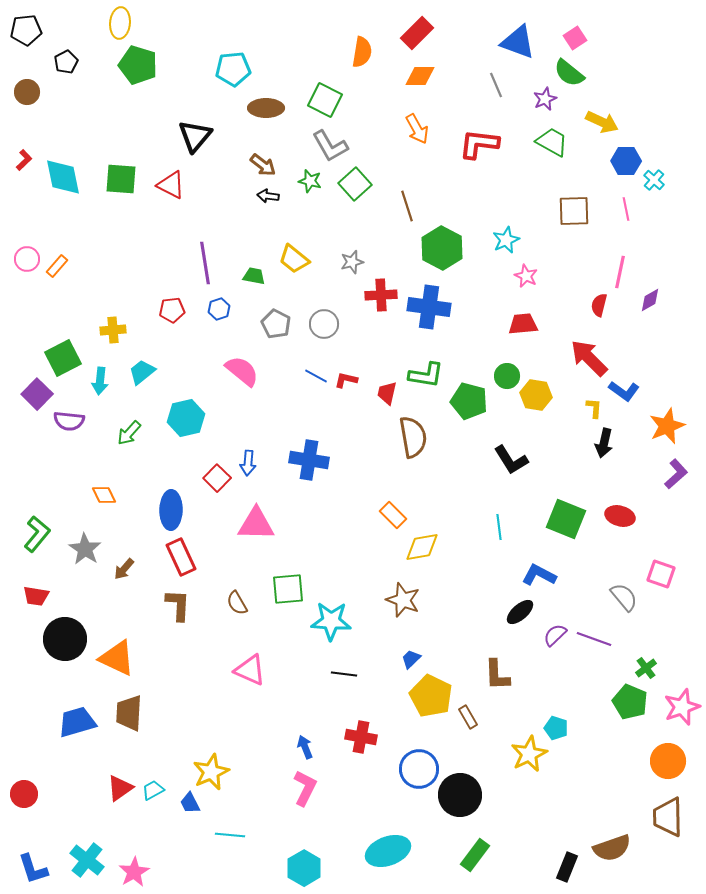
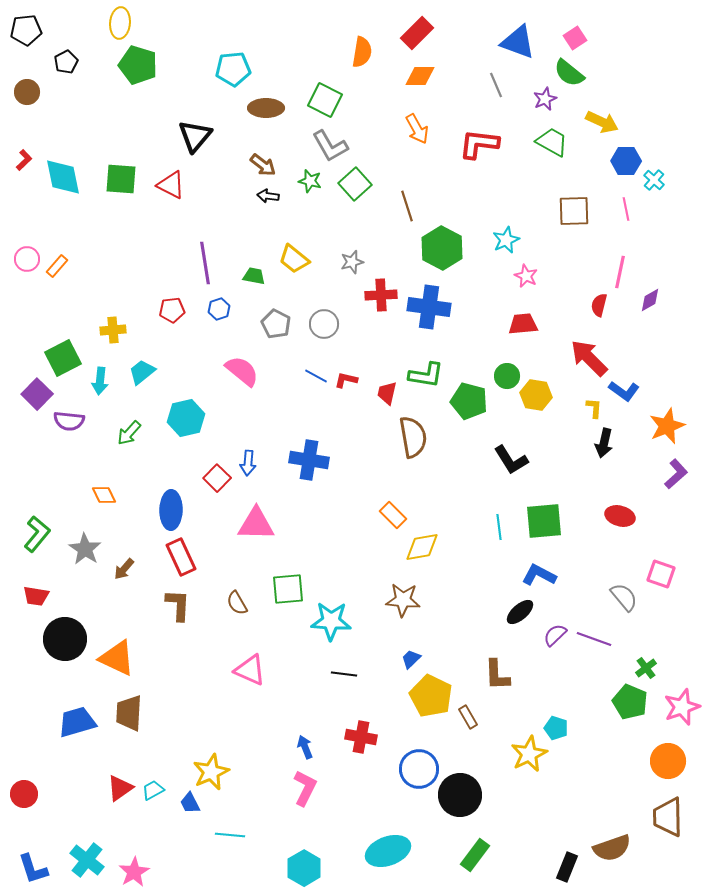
green square at (566, 519): moved 22 px left, 2 px down; rotated 27 degrees counterclockwise
brown star at (403, 600): rotated 16 degrees counterclockwise
